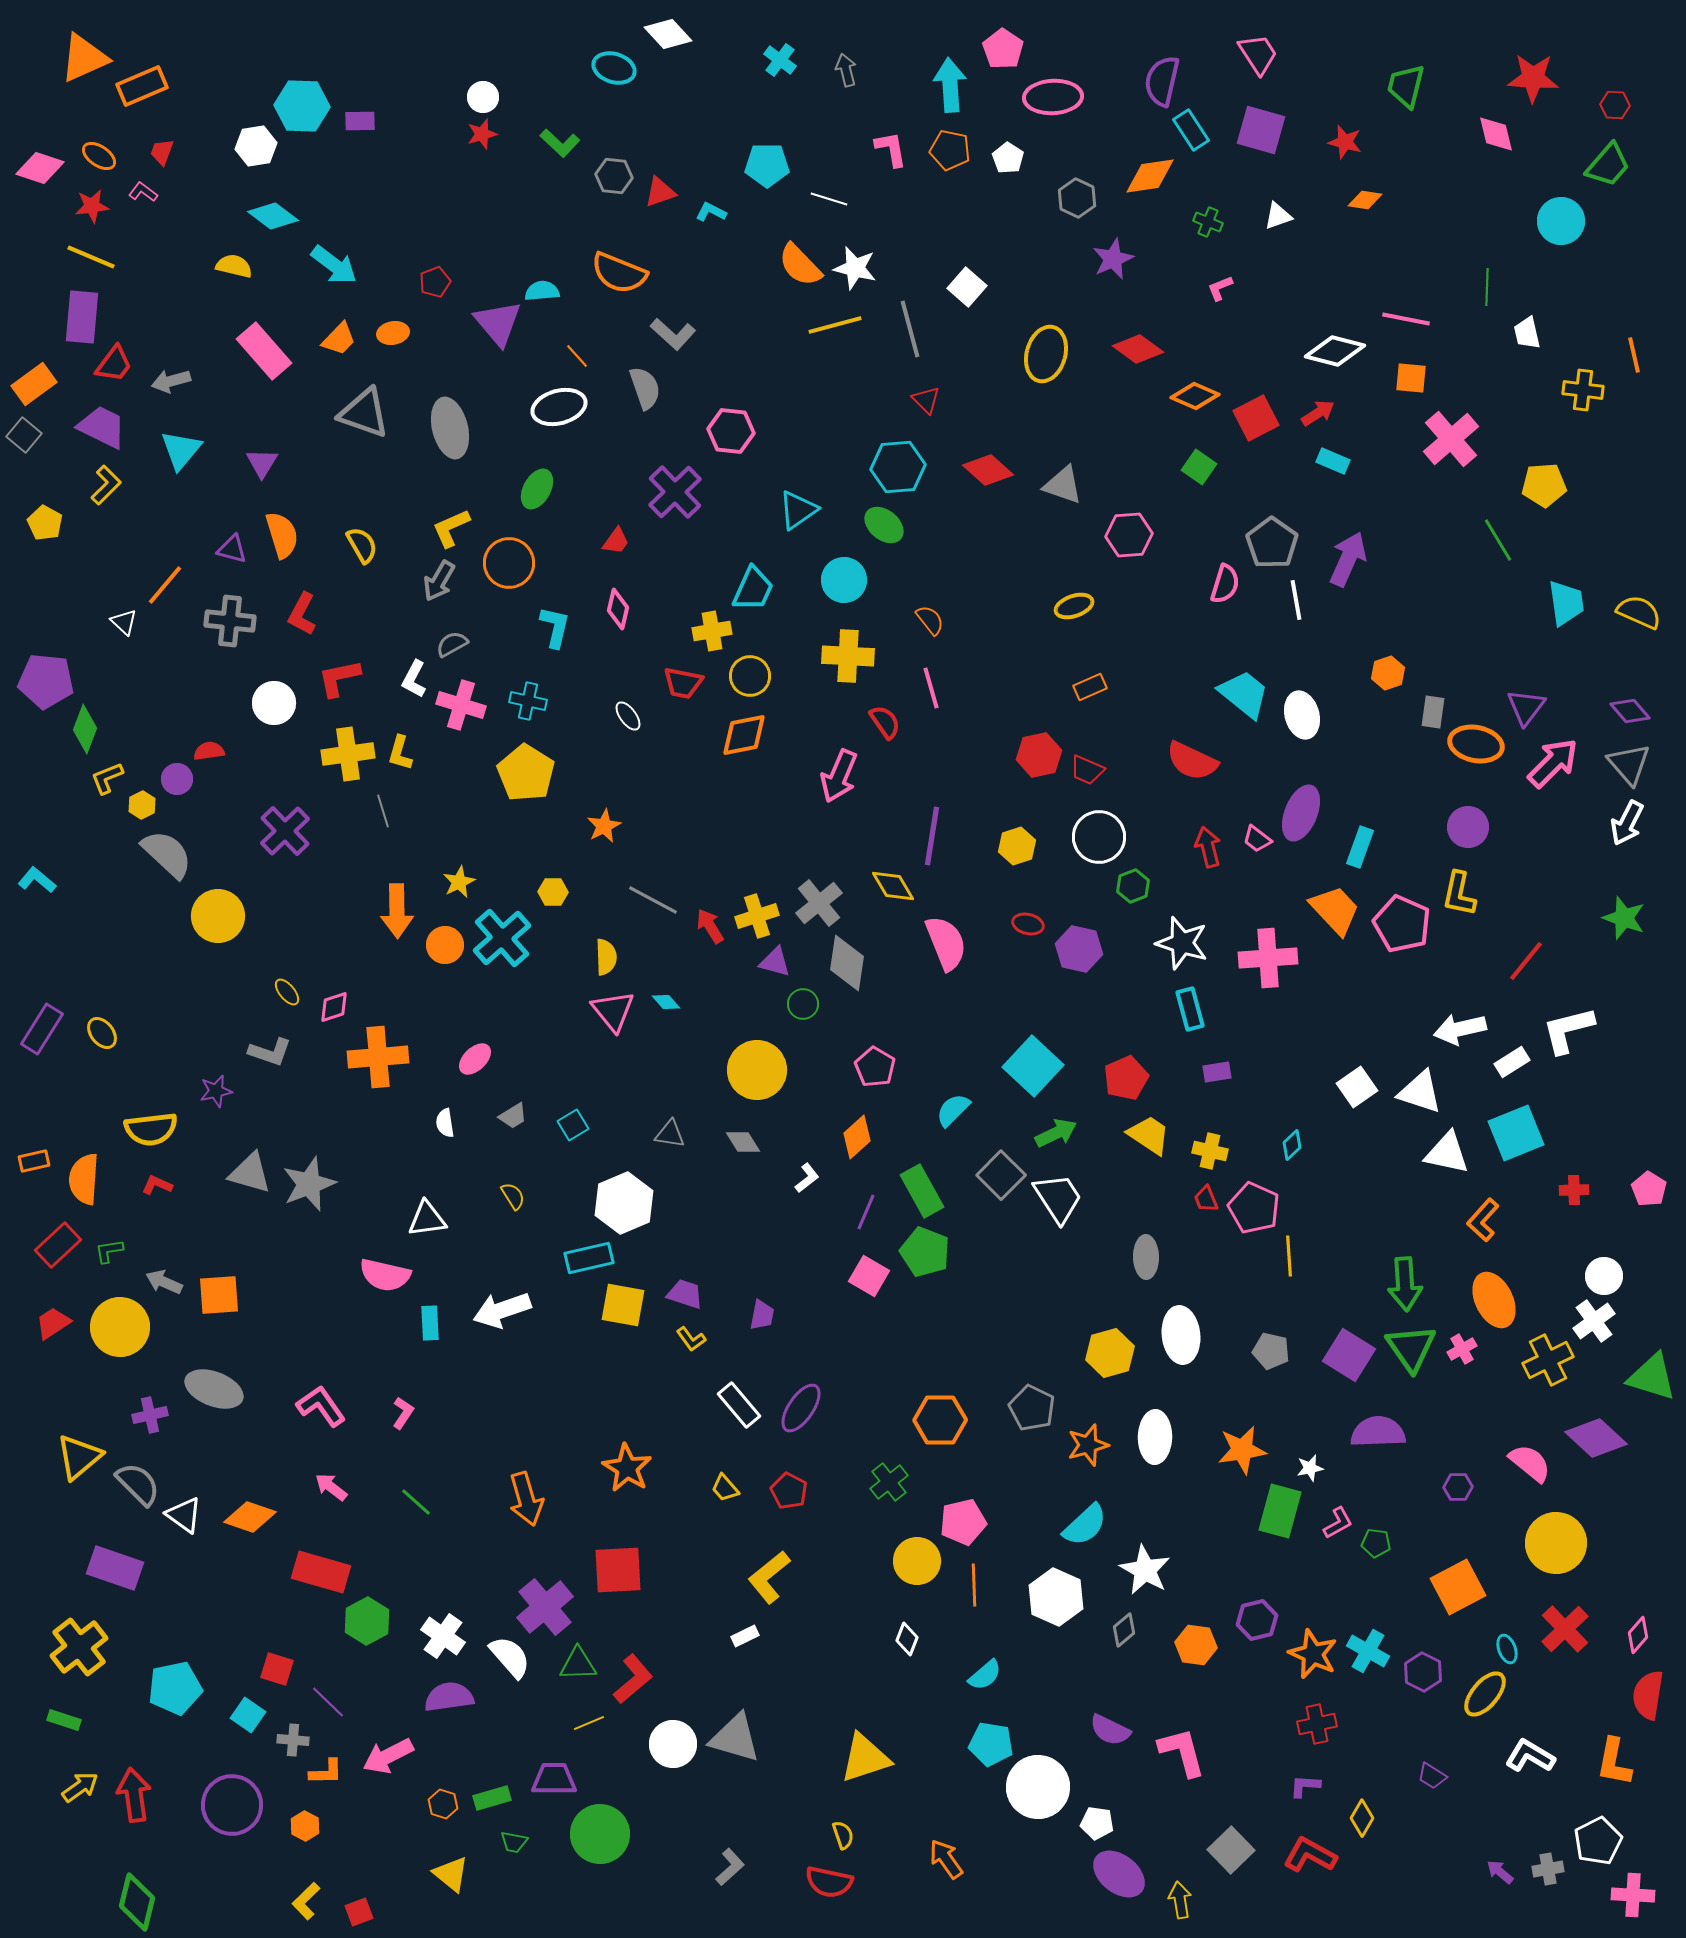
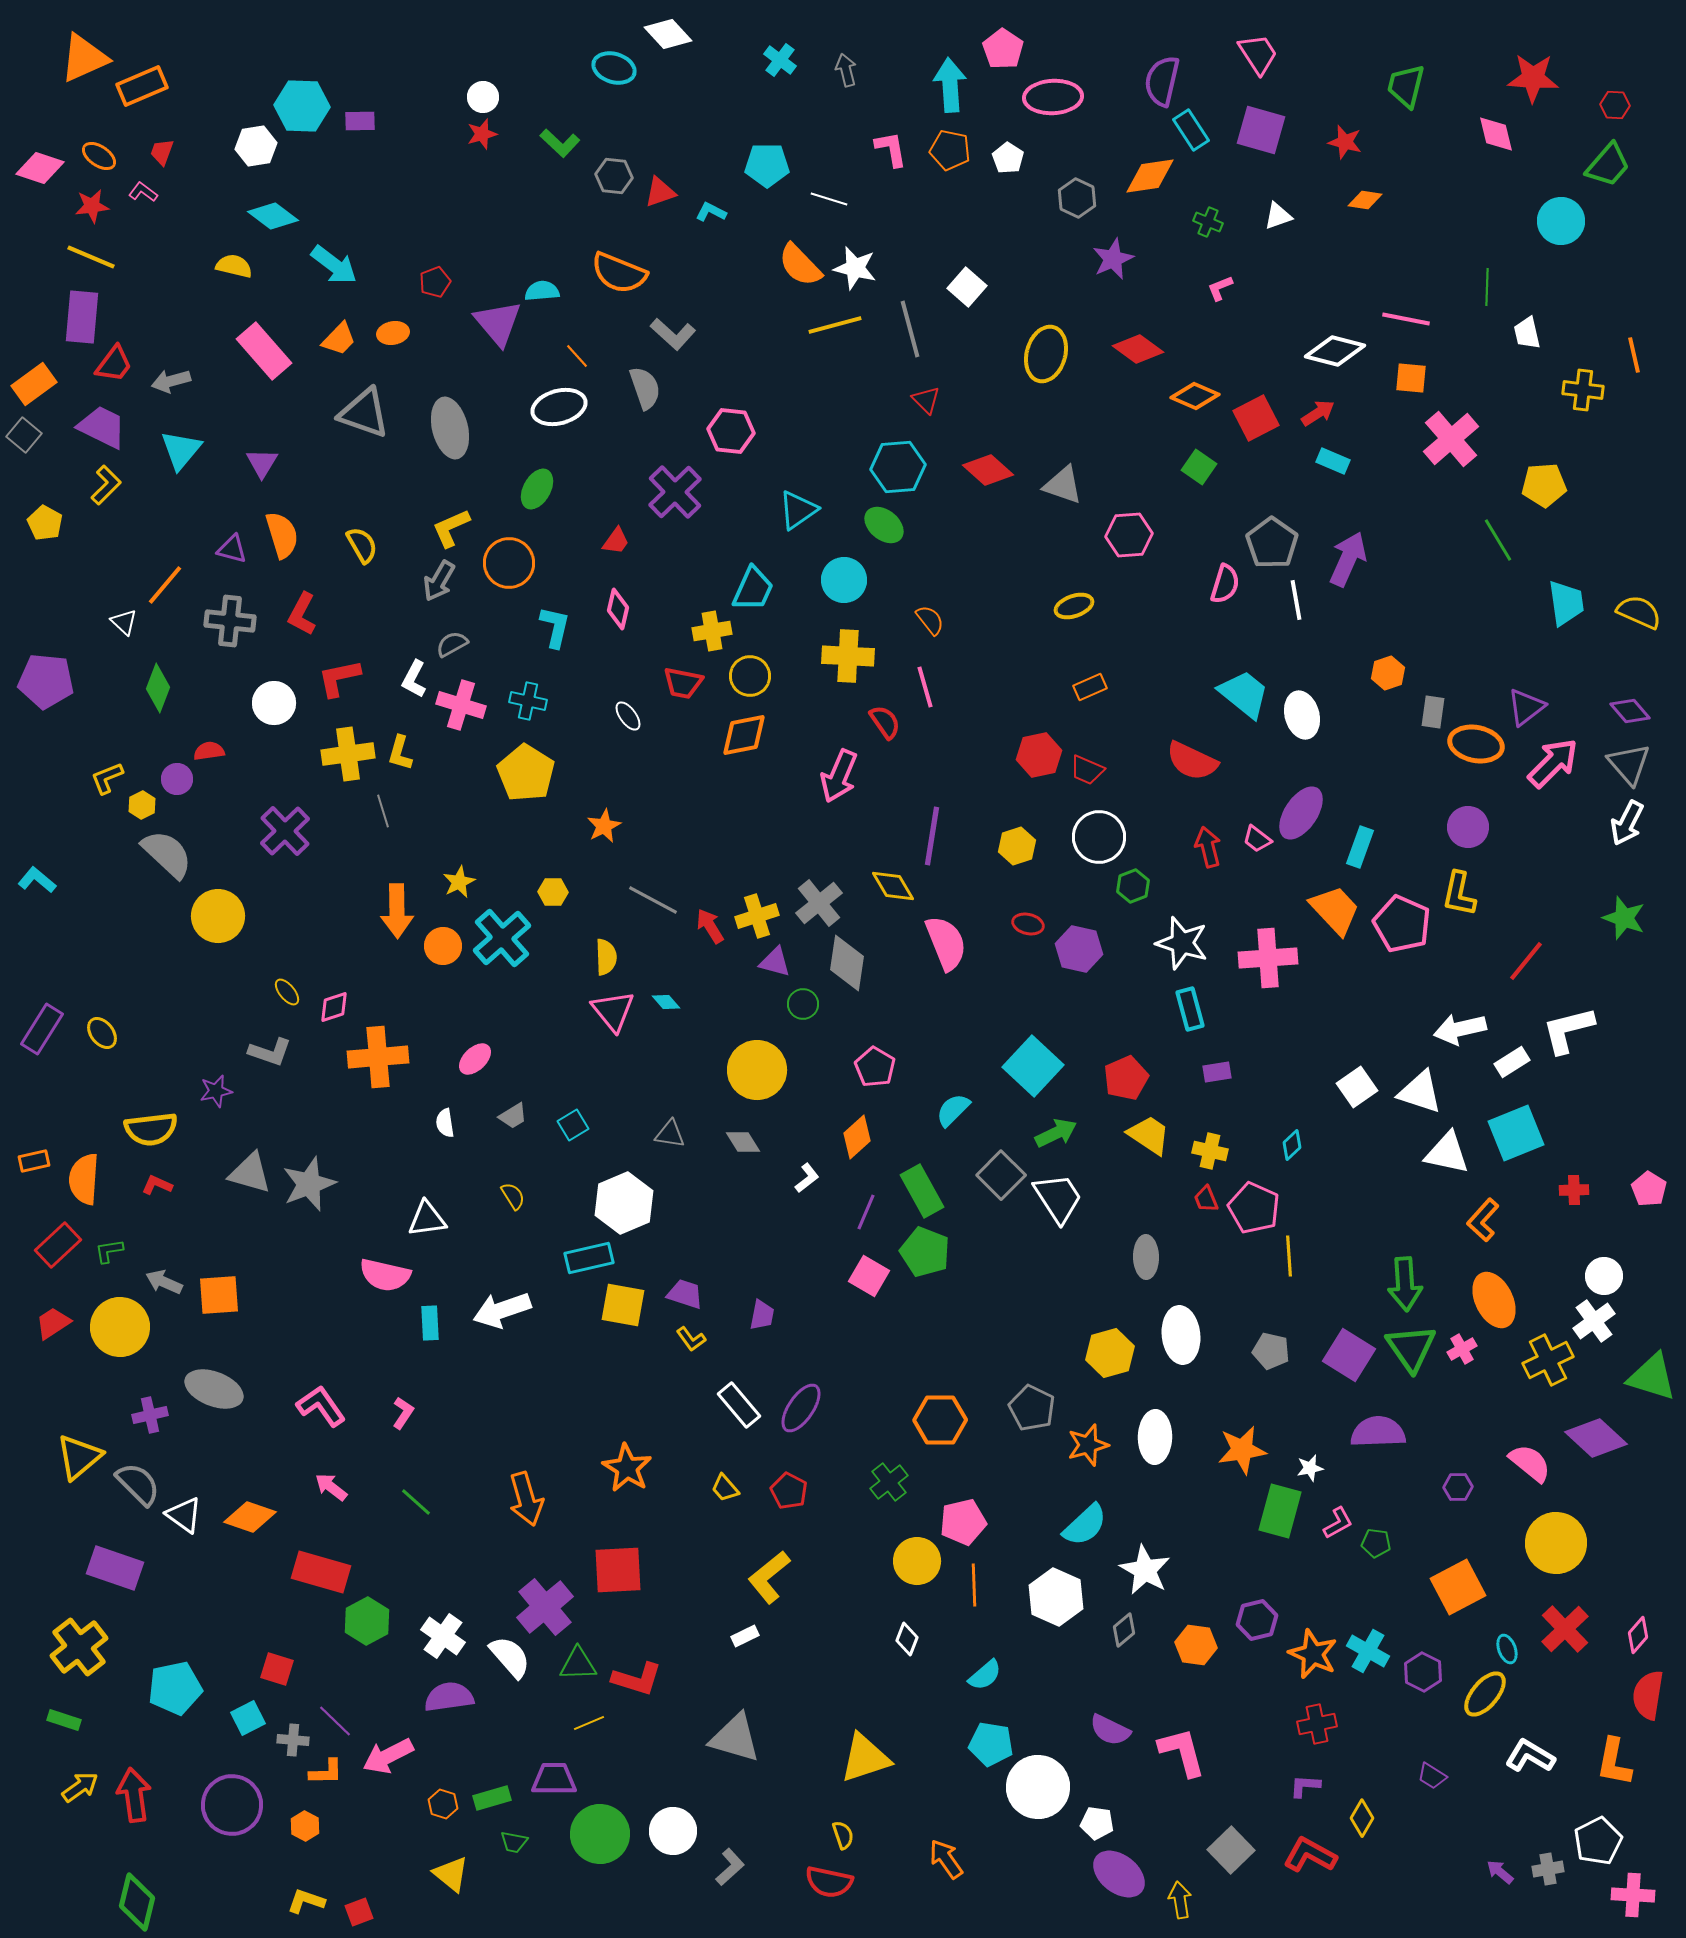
pink line at (931, 688): moved 6 px left, 1 px up
purple triangle at (1526, 707): rotated 15 degrees clockwise
green diamond at (85, 729): moved 73 px right, 41 px up
purple ellipse at (1301, 813): rotated 12 degrees clockwise
orange circle at (445, 945): moved 2 px left, 1 px down
red L-shape at (633, 1679): moved 4 px right; rotated 57 degrees clockwise
purple line at (328, 1702): moved 7 px right, 19 px down
cyan square at (248, 1715): moved 3 px down; rotated 28 degrees clockwise
white circle at (673, 1744): moved 87 px down
yellow L-shape at (306, 1901): rotated 63 degrees clockwise
